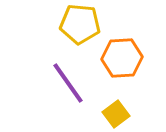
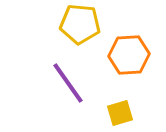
orange hexagon: moved 7 px right, 3 px up
yellow square: moved 4 px right, 1 px up; rotated 20 degrees clockwise
